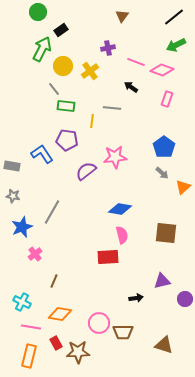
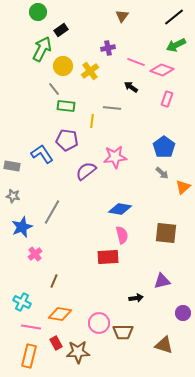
purple circle at (185, 299): moved 2 px left, 14 px down
